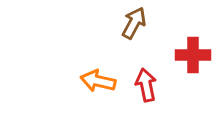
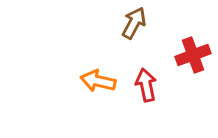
red cross: rotated 20 degrees counterclockwise
